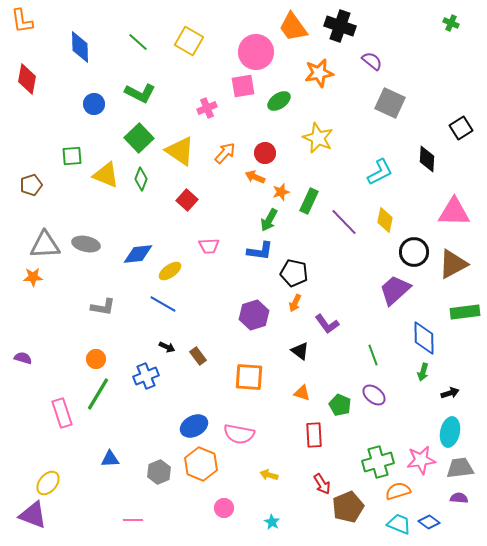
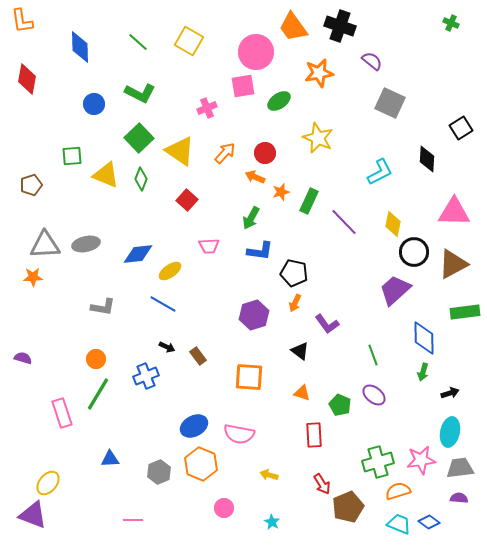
green arrow at (269, 220): moved 18 px left, 2 px up
yellow diamond at (385, 220): moved 8 px right, 4 px down
gray ellipse at (86, 244): rotated 24 degrees counterclockwise
